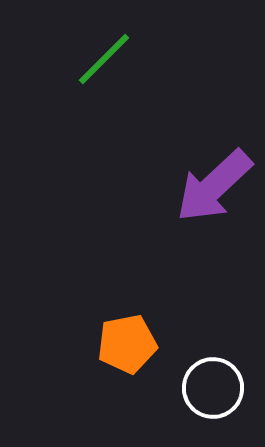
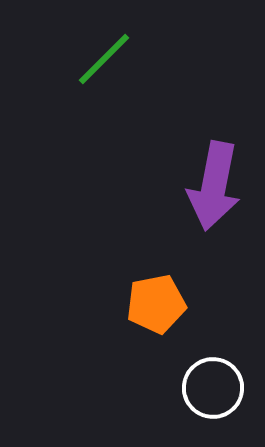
purple arrow: rotated 36 degrees counterclockwise
orange pentagon: moved 29 px right, 40 px up
